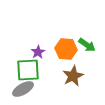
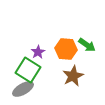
green square: rotated 35 degrees clockwise
